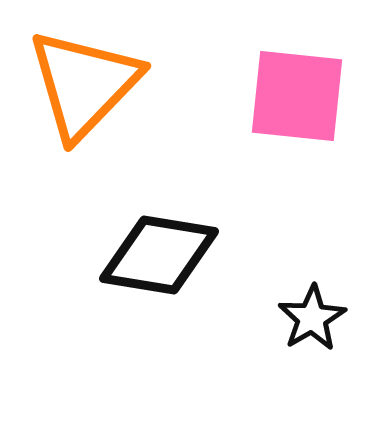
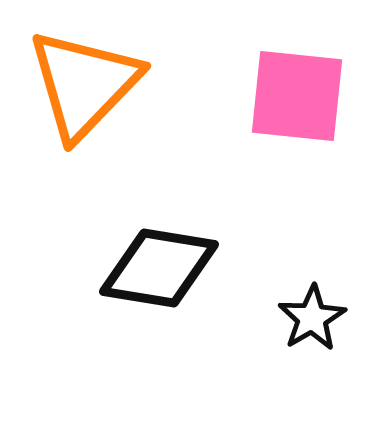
black diamond: moved 13 px down
